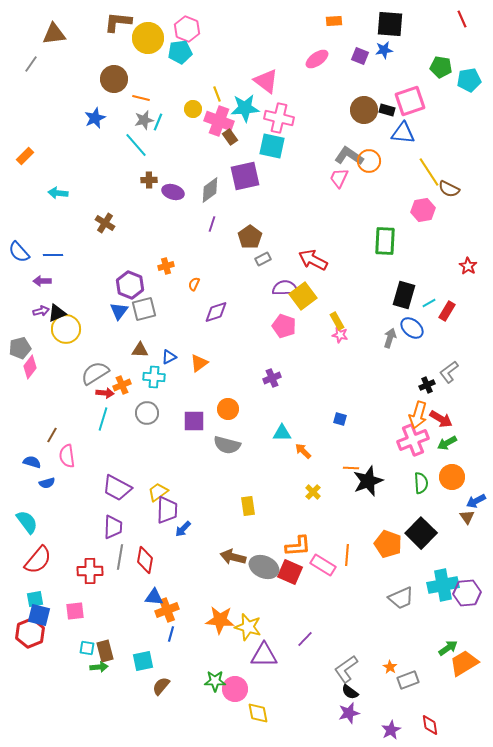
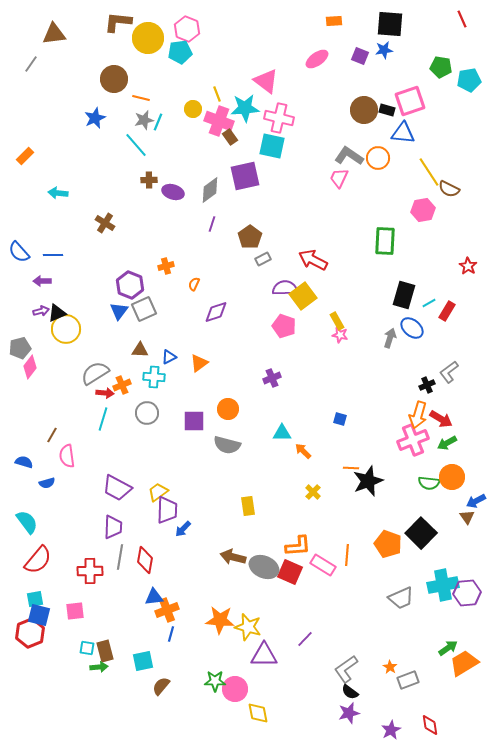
orange circle at (369, 161): moved 9 px right, 3 px up
gray square at (144, 309): rotated 10 degrees counterclockwise
blue semicircle at (32, 462): moved 8 px left
green semicircle at (421, 483): moved 8 px right; rotated 100 degrees clockwise
blue triangle at (154, 597): rotated 12 degrees counterclockwise
